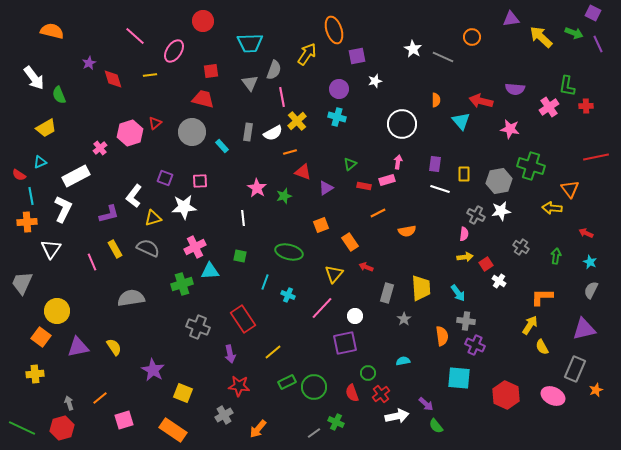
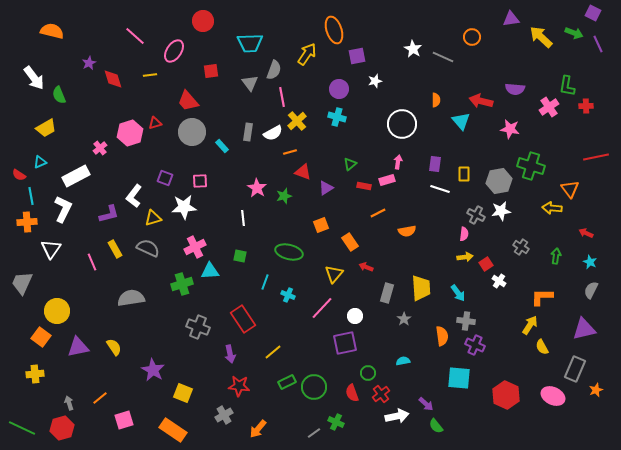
red trapezoid at (203, 99): moved 15 px left, 2 px down; rotated 145 degrees counterclockwise
red triangle at (155, 123): rotated 24 degrees clockwise
